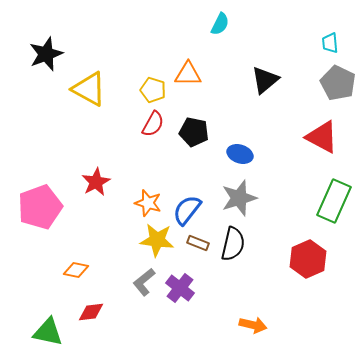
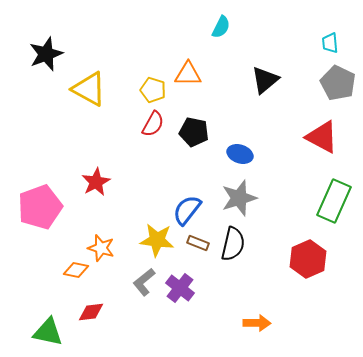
cyan semicircle: moved 1 px right, 3 px down
orange star: moved 47 px left, 45 px down
orange arrow: moved 4 px right, 2 px up; rotated 12 degrees counterclockwise
